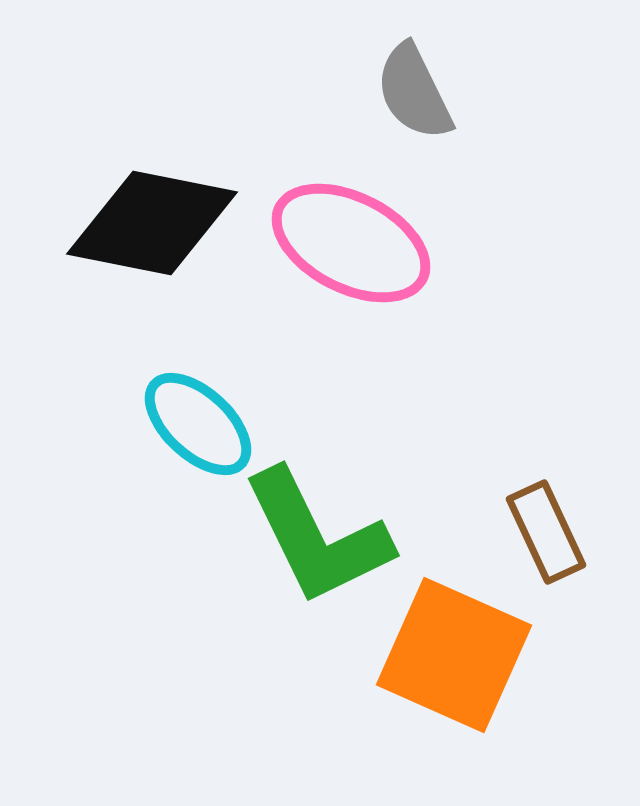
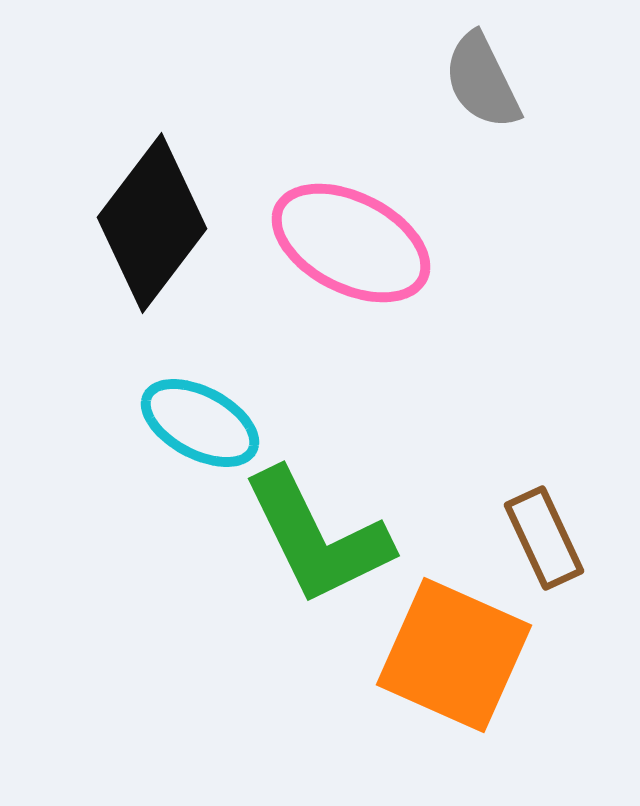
gray semicircle: moved 68 px right, 11 px up
black diamond: rotated 64 degrees counterclockwise
cyan ellipse: moved 2 px right, 1 px up; rotated 15 degrees counterclockwise
brown rectangle: moved 2 px left, 6 px down
